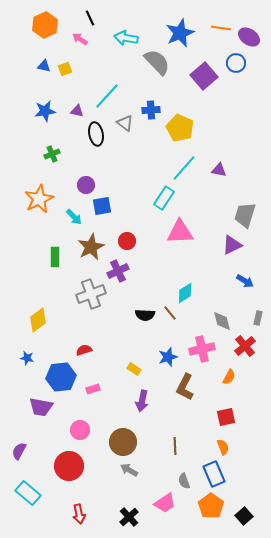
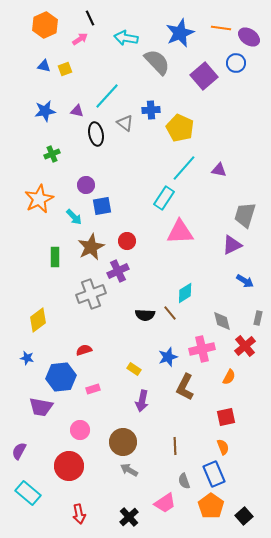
pink arrow at (80, 39): rotated 112 degrees clockwise
